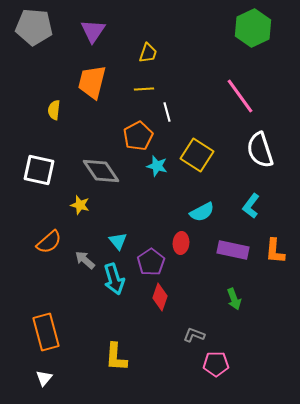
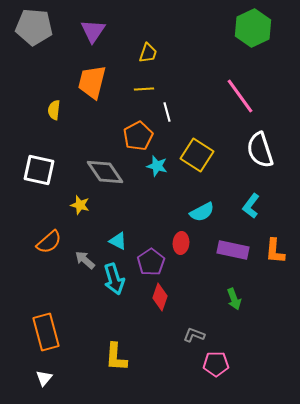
gray diamond: moved 4 px right, 1 px down
cyan triangle: rotated 24 degrees counterclockwise
